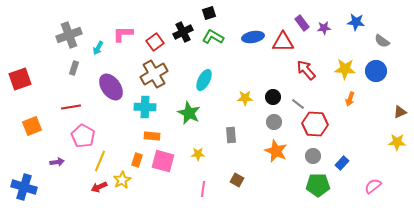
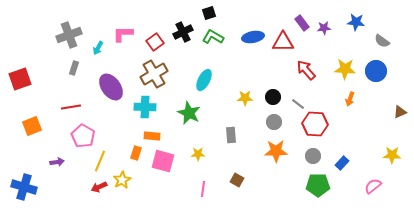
yellow star at (397, 142): moved 5 px left, 13 px down
orange star at (276, 151): rotated 25 degrees counterclockwise
orange rectangle at (137, 160): moved 1 px left, 7 px up
